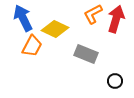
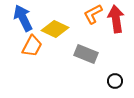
red arrow: rotated 24 degrees counterclockwise
